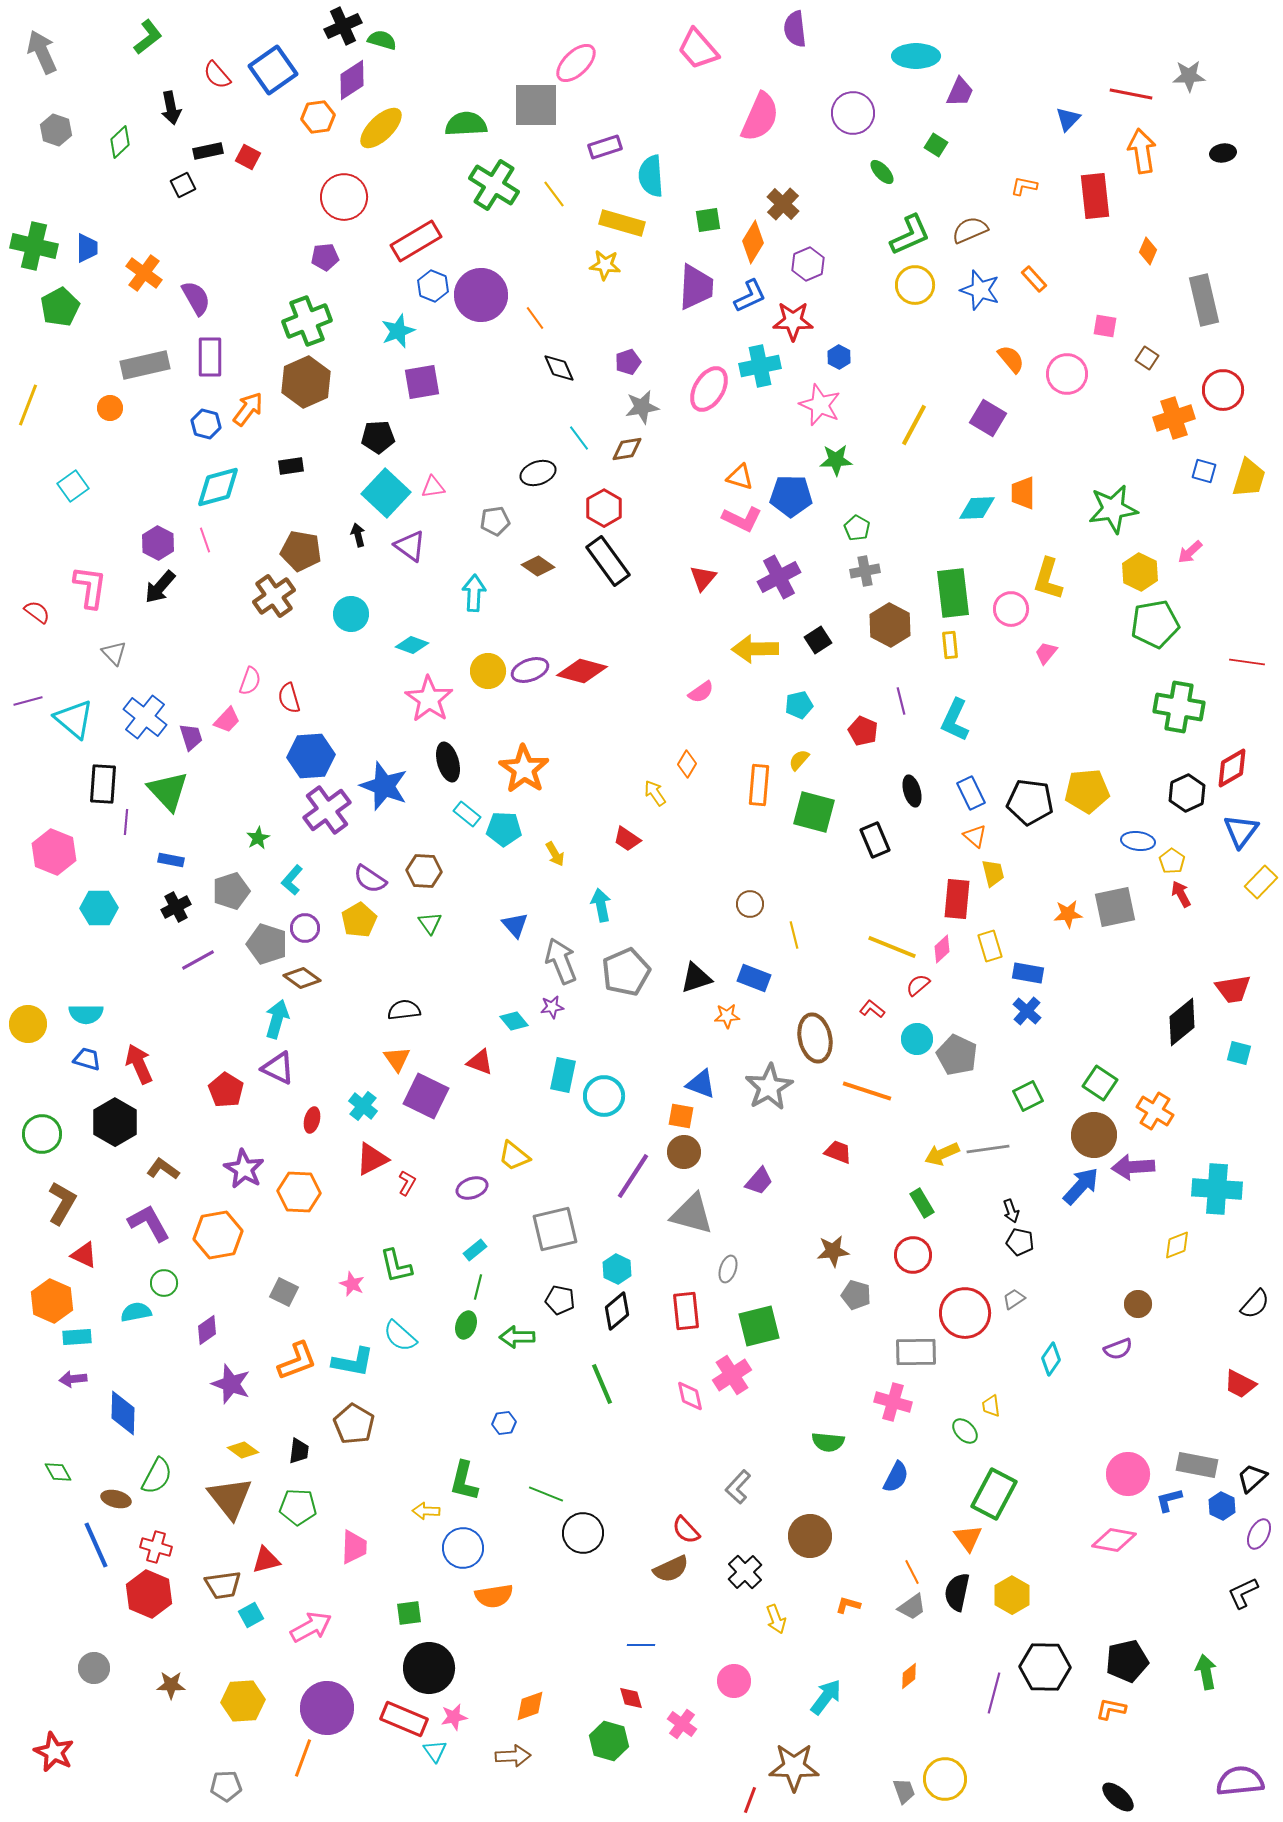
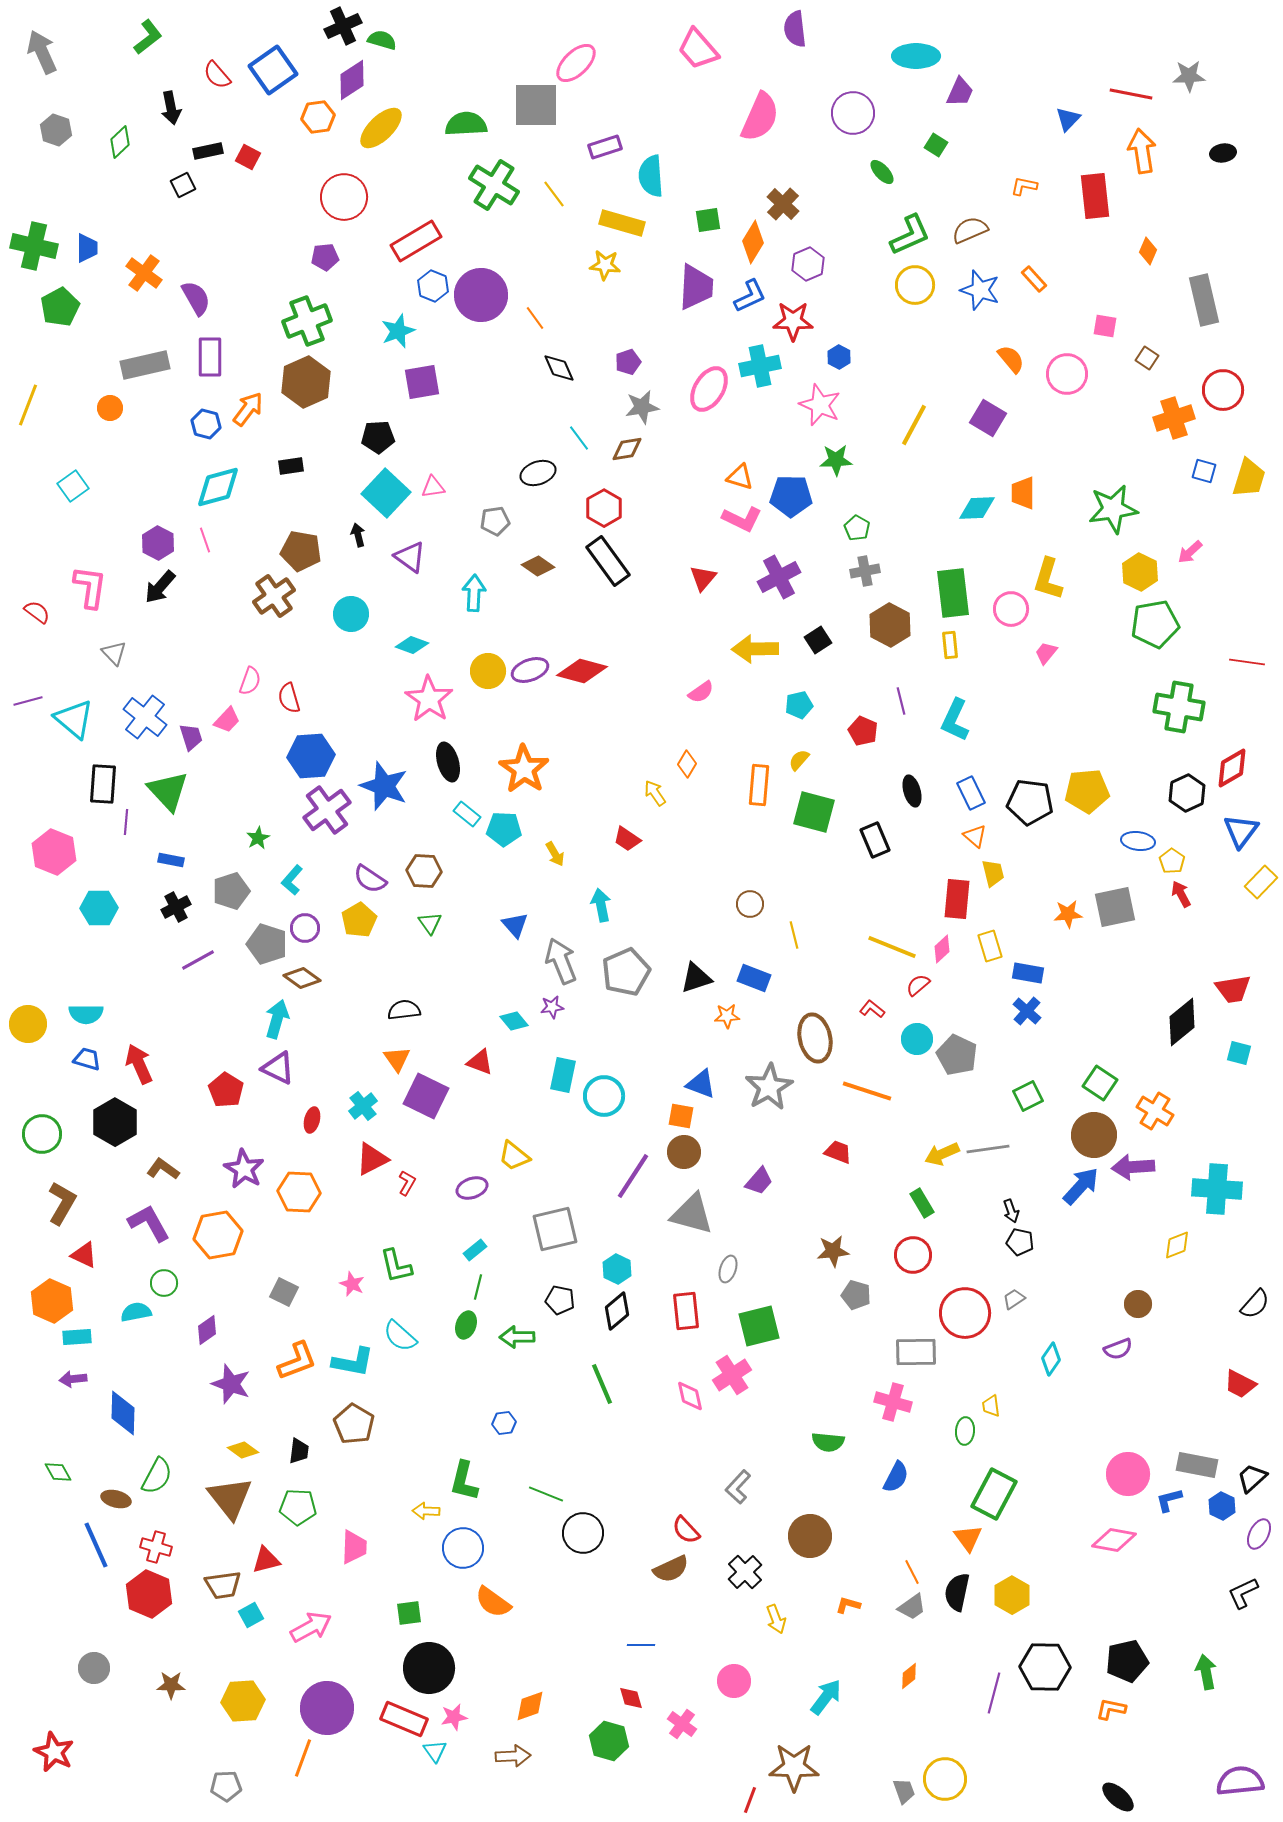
purple triangle at (410, 546): moved 11 px down
cyan cross at (363, 1106): rotated 12 degrees clockwise
green ellipse at (965, 1431): rotated 48 degrees clockwise
orange semicircle at (494, 1596): moved 1 px left, 6 px down; rotated 45 degrees clockwise
